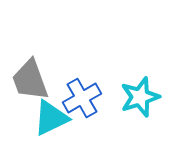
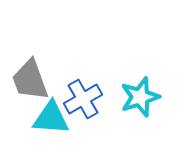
blue cross: moved 1 px right, 1 px down
cyan triangle: rotated 30 degrees clockwise
